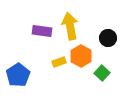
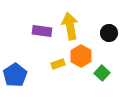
black circle: moved 1 px right, 5 px up
yellow rectangle: moved 1 px left, 2 px down
blue pentagon: moved 3 px left
